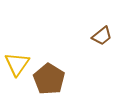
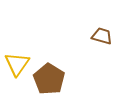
brown trapezoid: rotated 125 degrees counterclockwise
